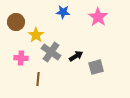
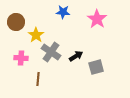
pink star: moved 1 px left, 2 px down
